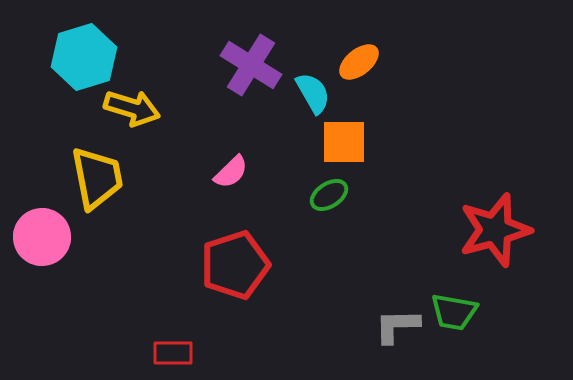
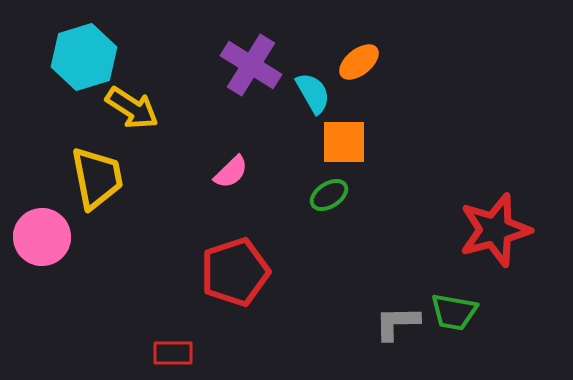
yellow arrow: rotated 16 degrees clockwise
red pentagon: moved 7 px down
gray L-shape: moved 3 px up
